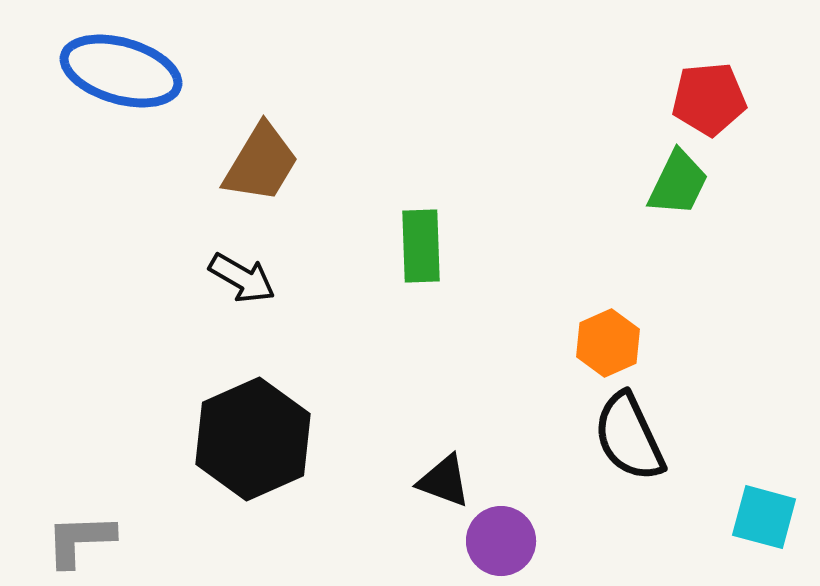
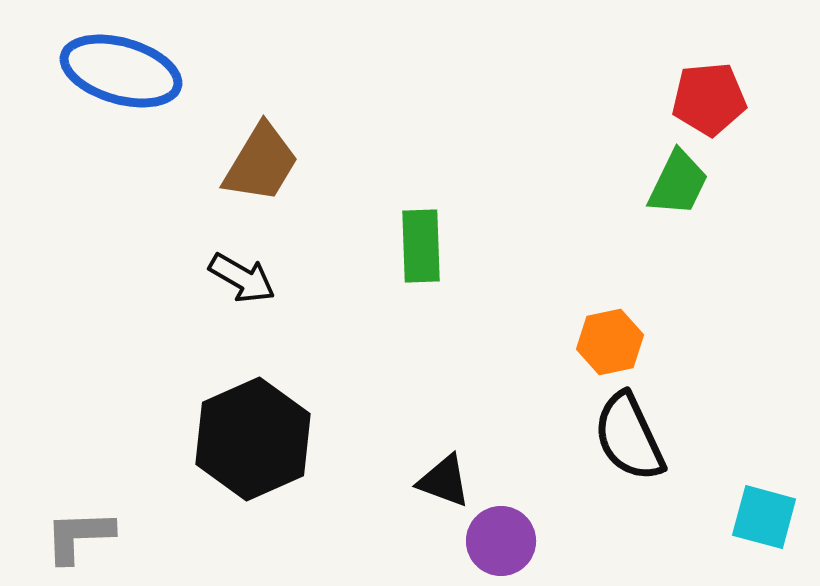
orange hexagon: moved 2 px right, 1 px up; rotated 12 degrees clockwise
gray L-shape: moved 1 px left, 4 px up
